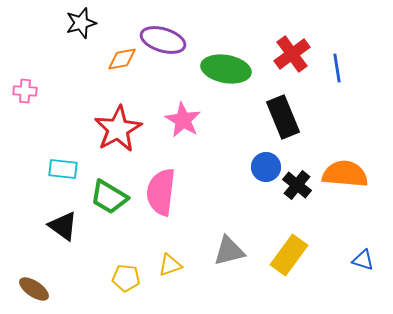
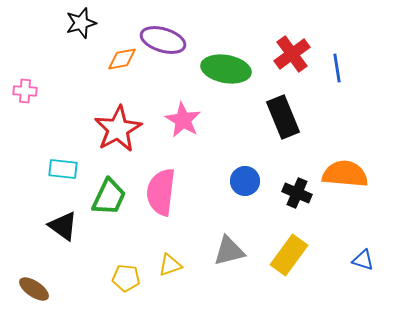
blue circle: moved 21 px left, 14 px down
black cross: moved 8 px down; rotated 16 degrees counterclockwise
green trapezoid: rotated 96 degrees counterclockwise
